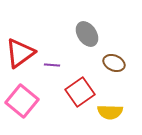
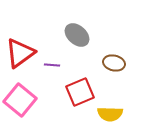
gray ellipse: moved 10 px left, 1 px down; rotated 15 degrees counterclockwise
brown ellipse: rotated 10 degrees counterclockwise
red square: rotated 12 degrees clockwise
pink square: moved 2 px left, 1 px up
yellow semicircle: moved 2 px down
